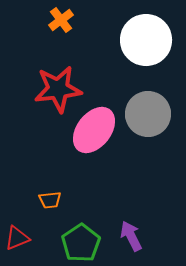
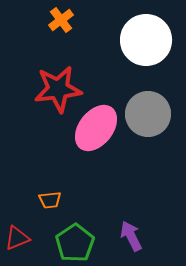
pink ellipse: moved 2 px right, 2 px up
green pentagon: moved 6 px left
